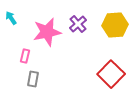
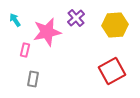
cyan arrow: moved 4 px right, 2 px down
purple cross: moved 2 px left, 6 px up
pink rectangle: moved 6 px up
red square: moved 1 px right, 3 px up; rotated 16 degrees clockwise
